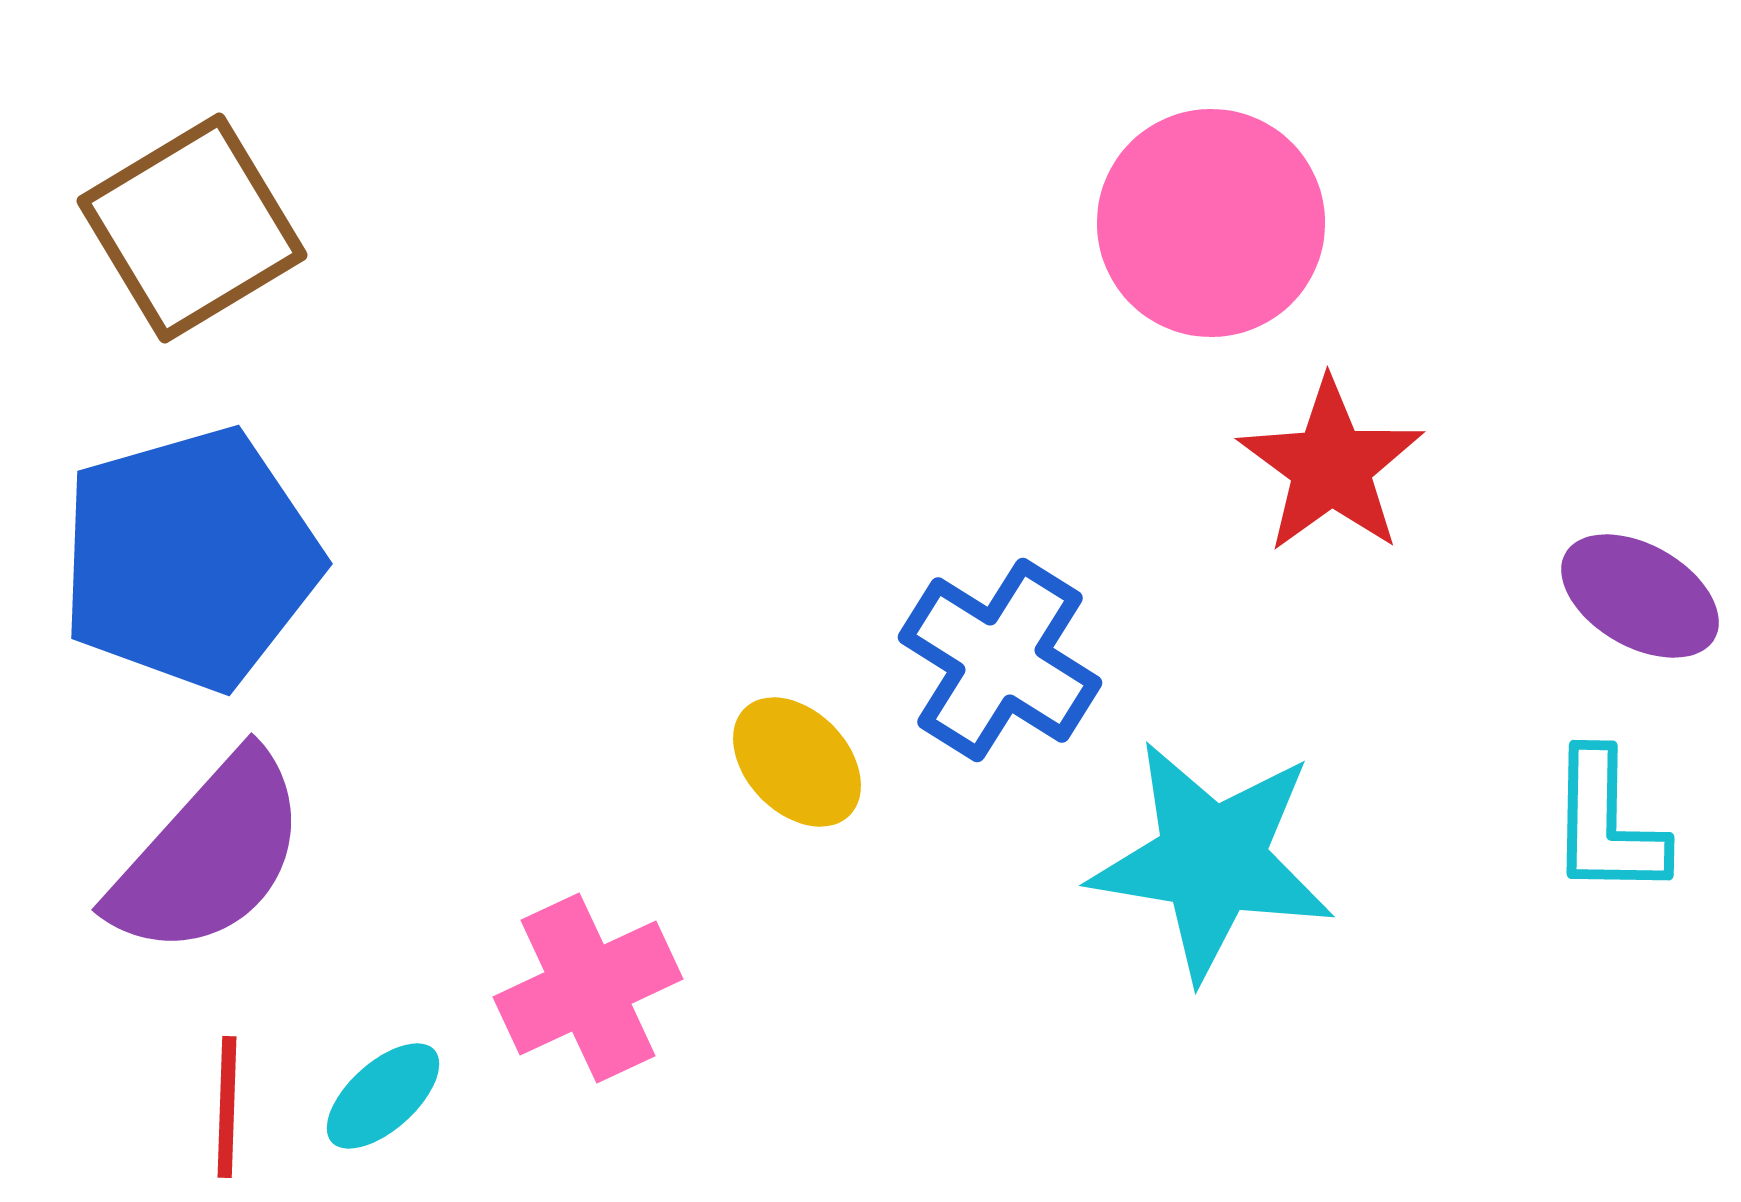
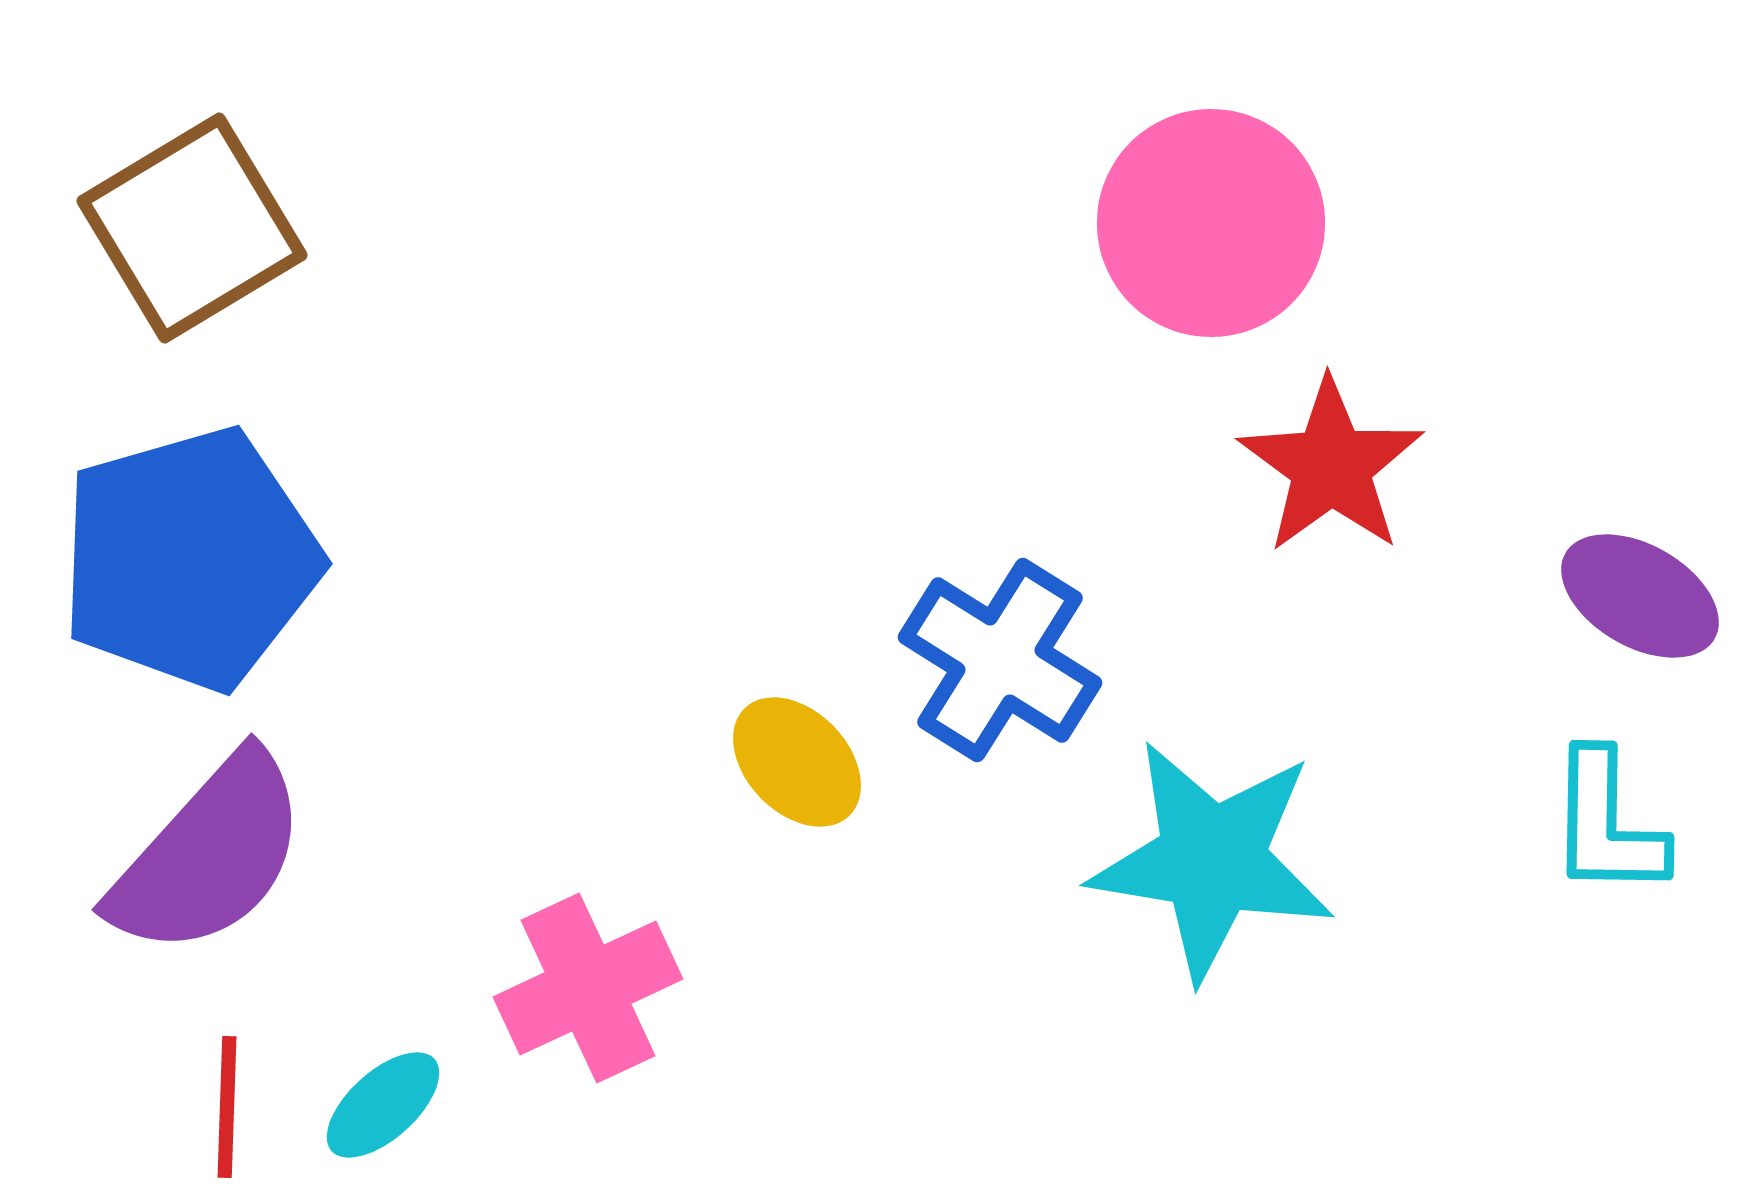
cyan ellipse: moved 9 px down
